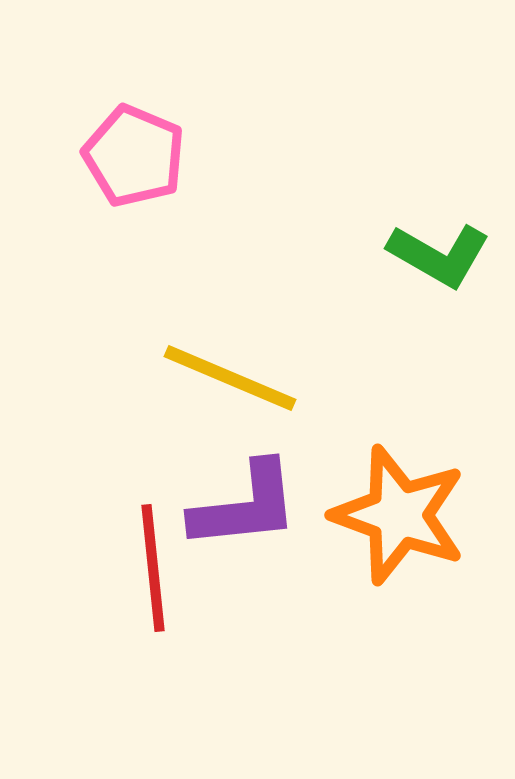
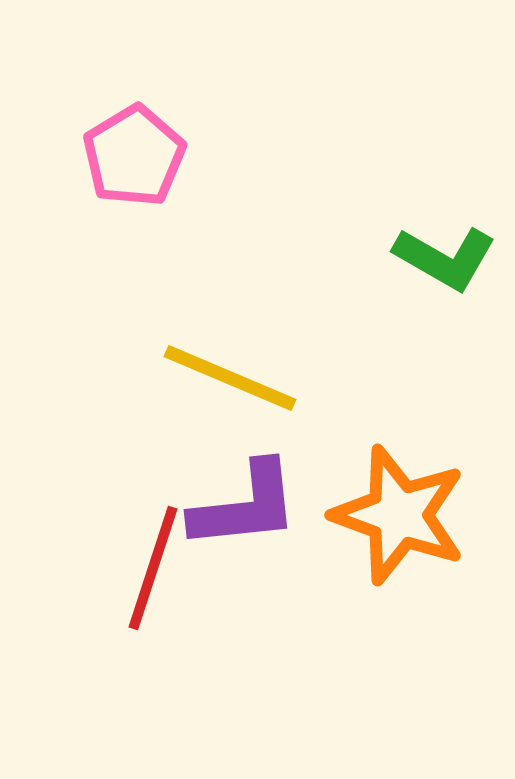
pink pentagon: rotated 18 degrees clockwise
green L-shape: moved 6 px right, 3 px down
red line: rotated 24 degrees clockwise
